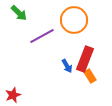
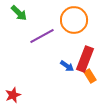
blue arrow: rotated 24 degrees counterclockwise
